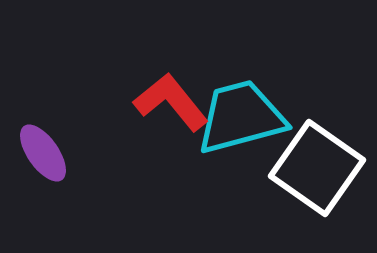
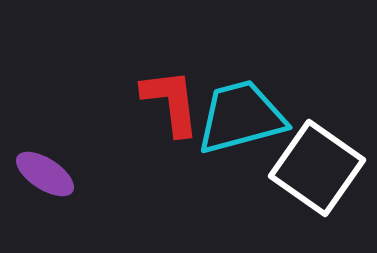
red L-shape: rotated 32 degrees clockwise
purple ellipse: moved 2 px right, 21 px down; rotated 22 degrees counterclockwise
